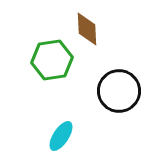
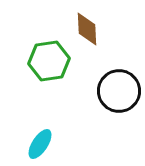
green hexagon: moved 3 px left, 1 px down
cyan ellipse: moved 21 px left, 8 px down
